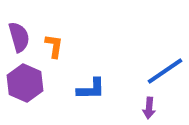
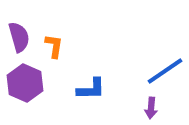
purple arrow: moved 2 px right
